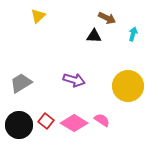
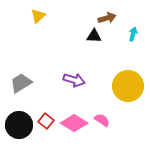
brown arrow: rotated 42 degrees counterclockwise
